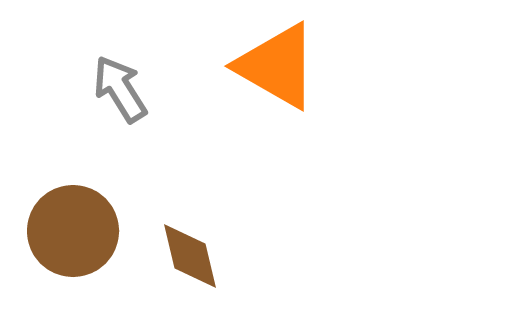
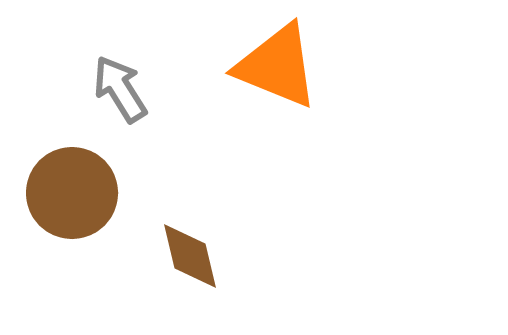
orange triangle: rotated 8 degrees counterclockwise
brown circle: moved 1 px left, 38 px up
